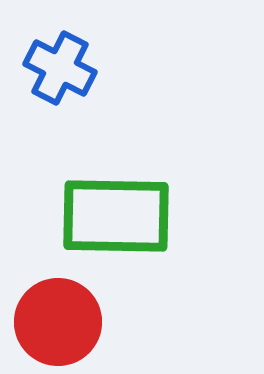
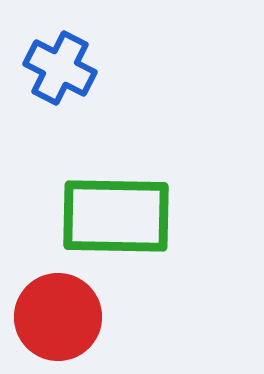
red circle: moved 5 px up
